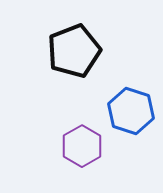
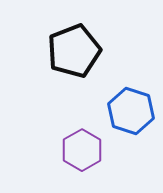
purple hexagon: moved 4 px down
